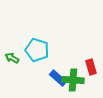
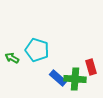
green cross: moved 2 px right, 1 px up
